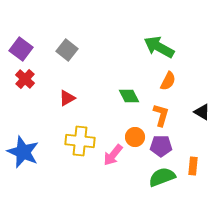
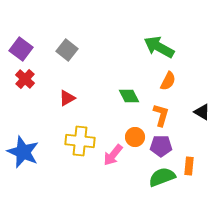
orange rectangle: moved 4 px left
